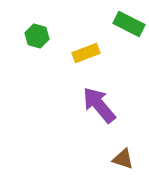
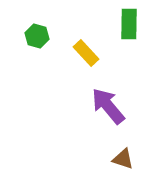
green rectangle: rotated 64 degrees clockwise
yellow rectangle: rotated 68 degrees clockwise
purple arrow: moved 9 px right, 1 px down
